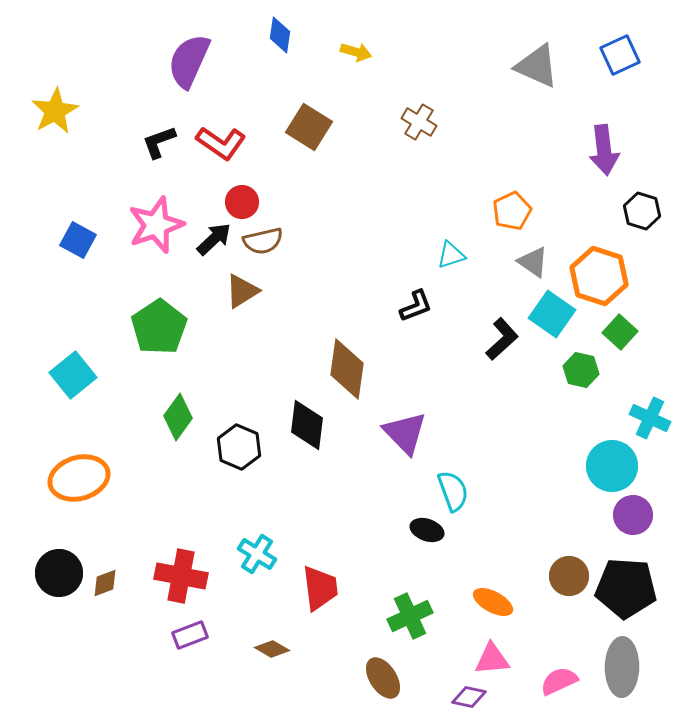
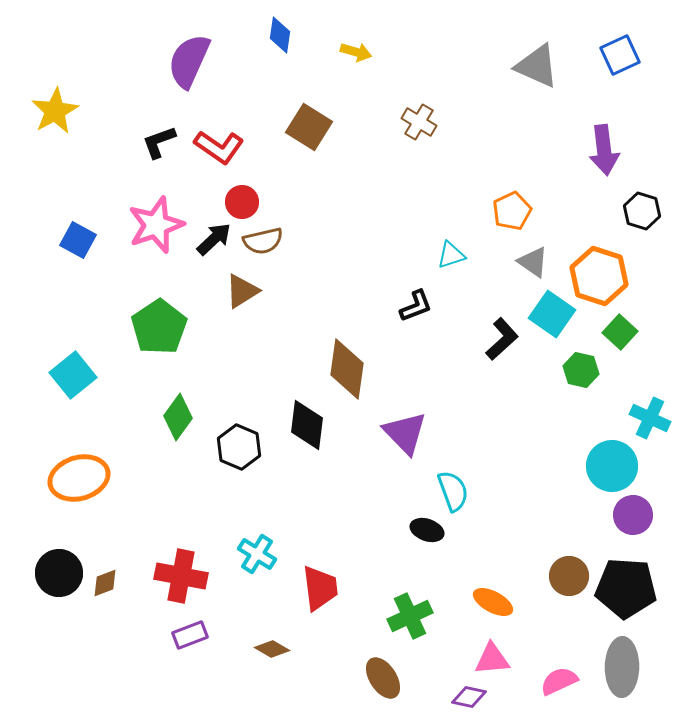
red L-shape at (221, 143): moved 2 px left, 4 px down
